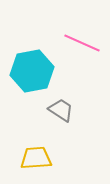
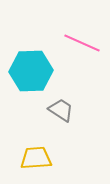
cyan hexagon: moved 1 px left; rotated 9 degrees clockwise
